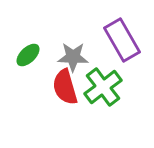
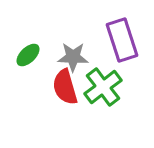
purple rectangle: rotated 12 degrees clockwise
